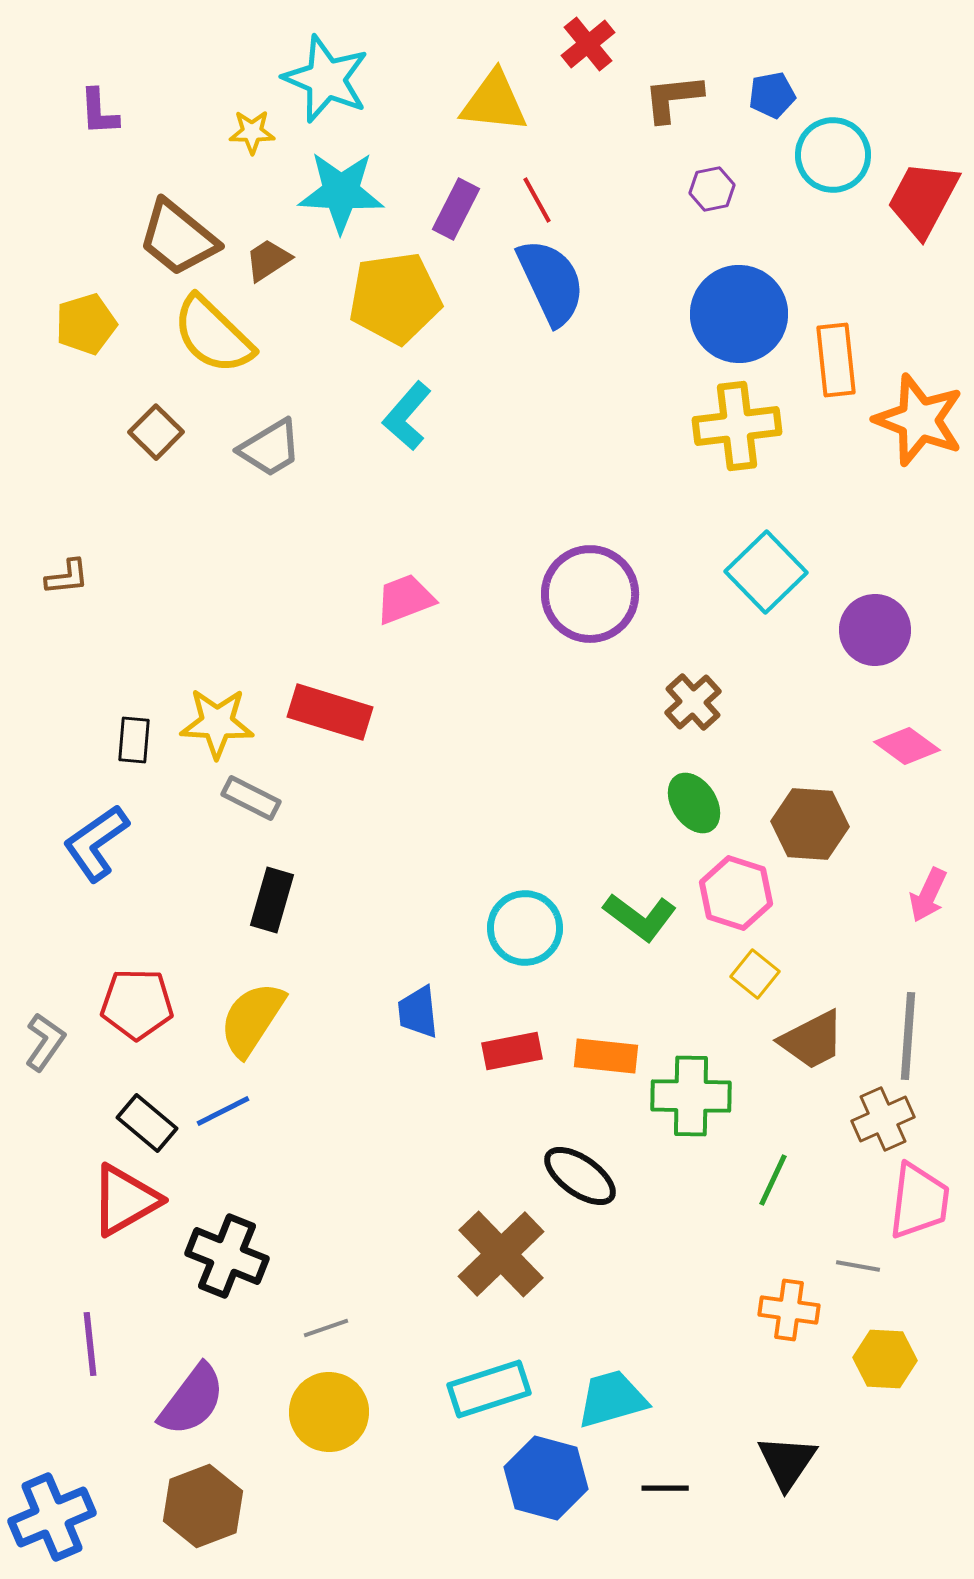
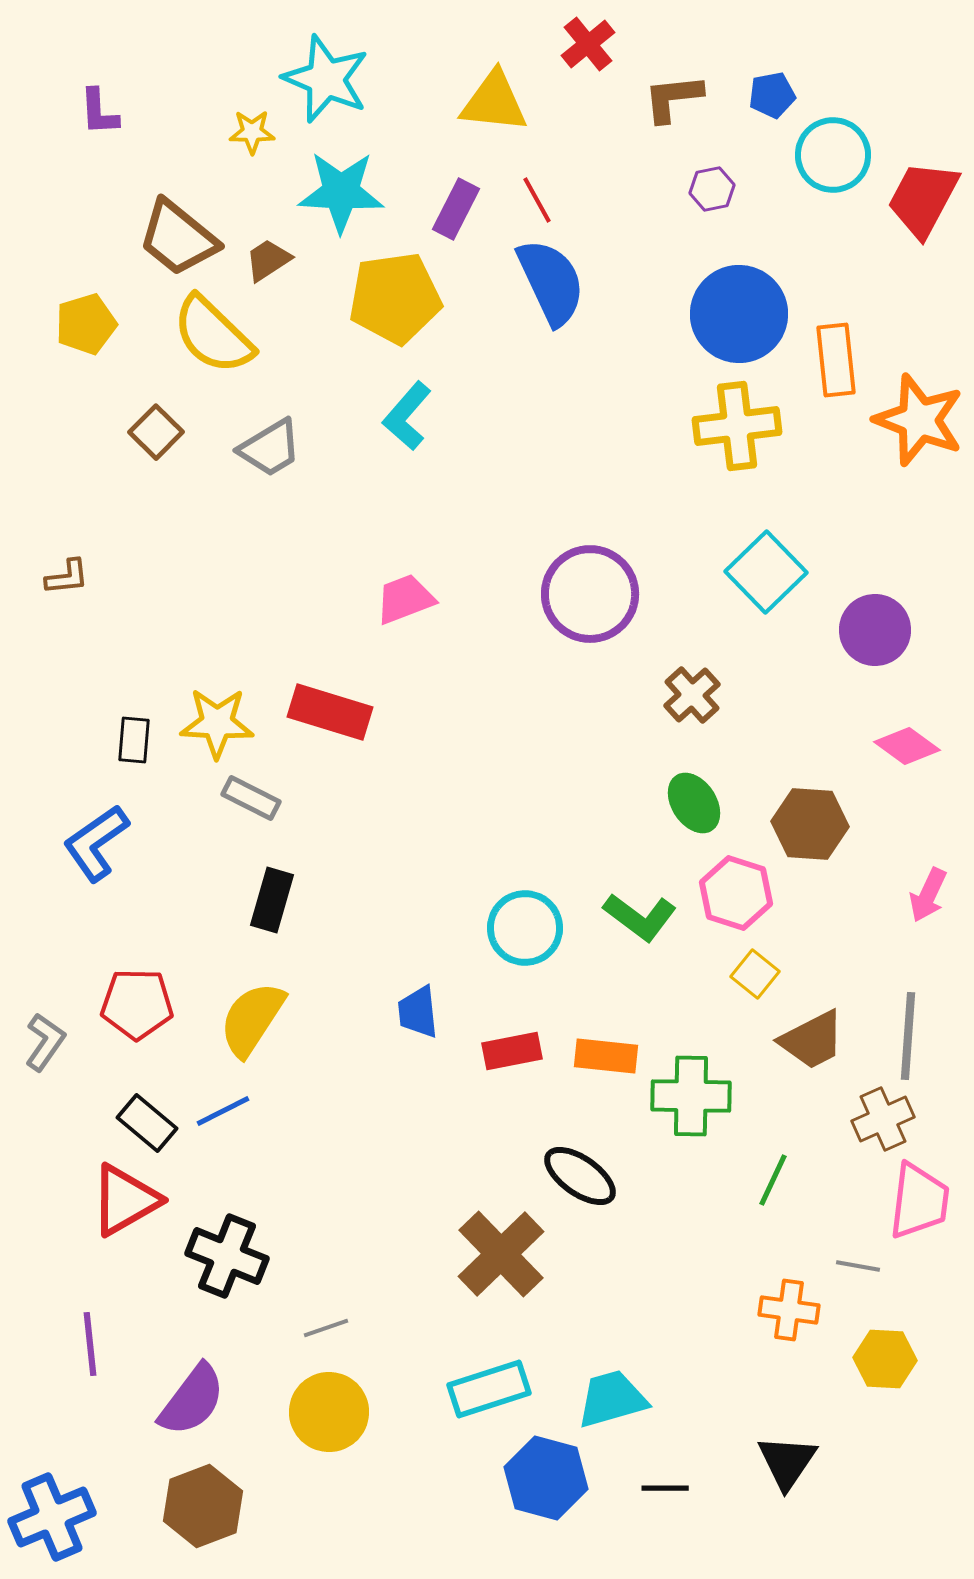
brown cross at (693, 702): moved 1 px left, 7 px up
